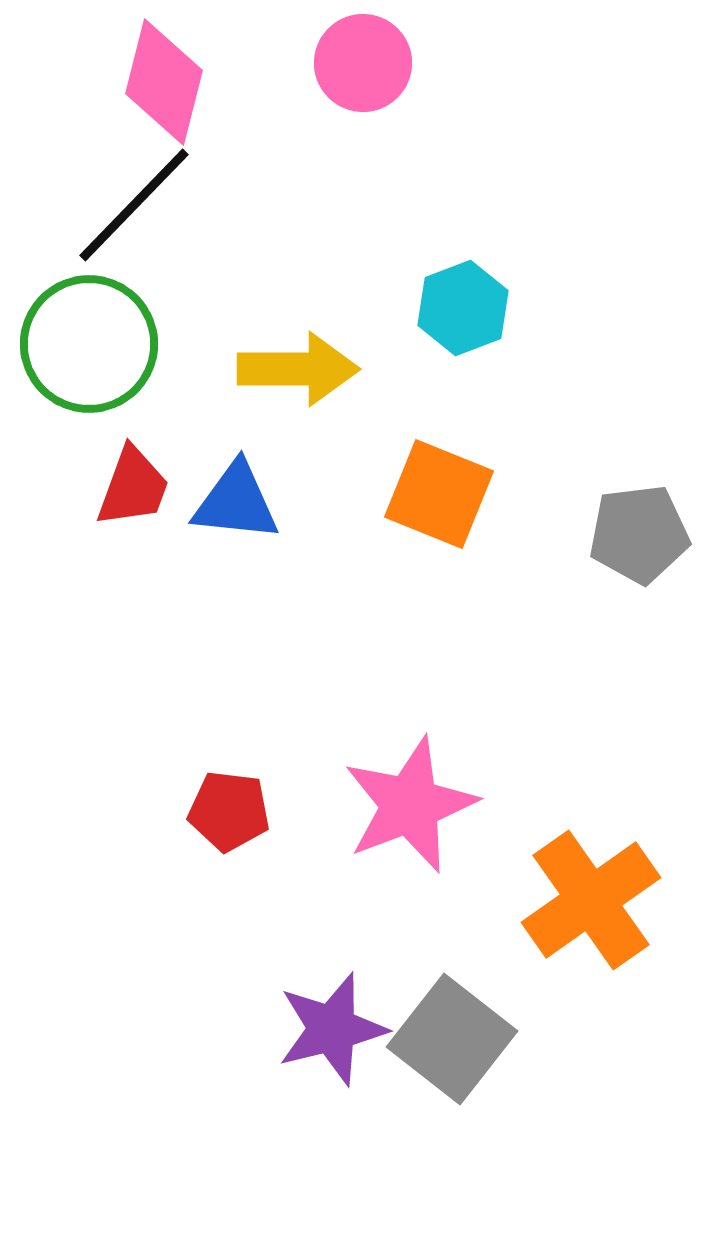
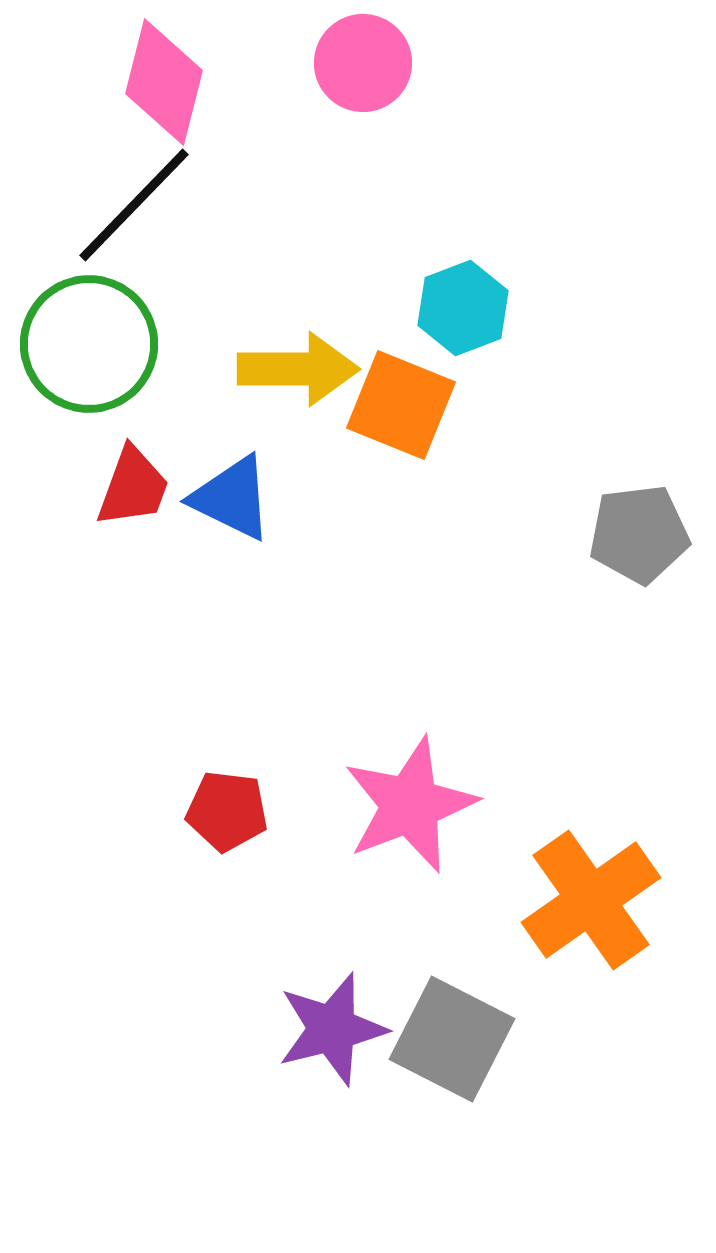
orange square: moved 38 px left, 89 px up
blue triangle: moved 4 px left, 4 px up; rotated 20 degrees clockwise
red pentagon: moved 2 px left
gray square: rotated 11 degrees counterclockwise
